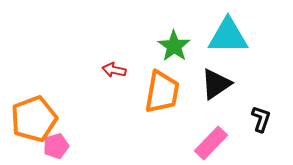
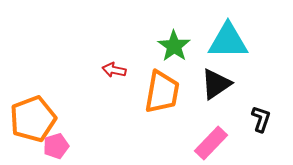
cyan triangle: moved 5 px down
orange pentagon: moved 1 px left
